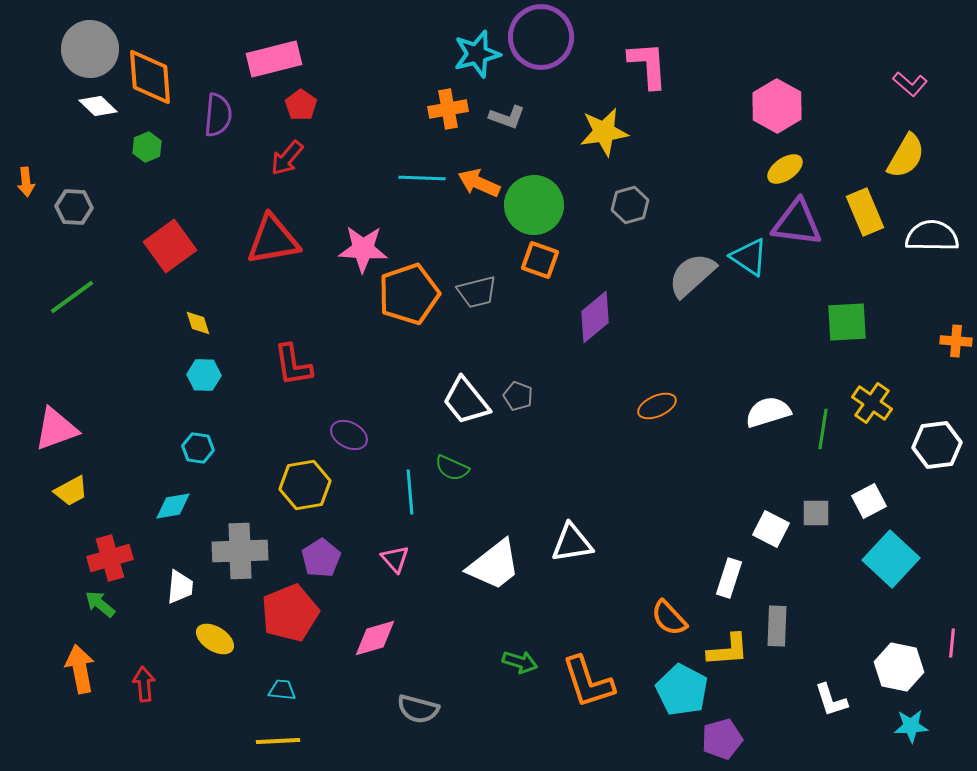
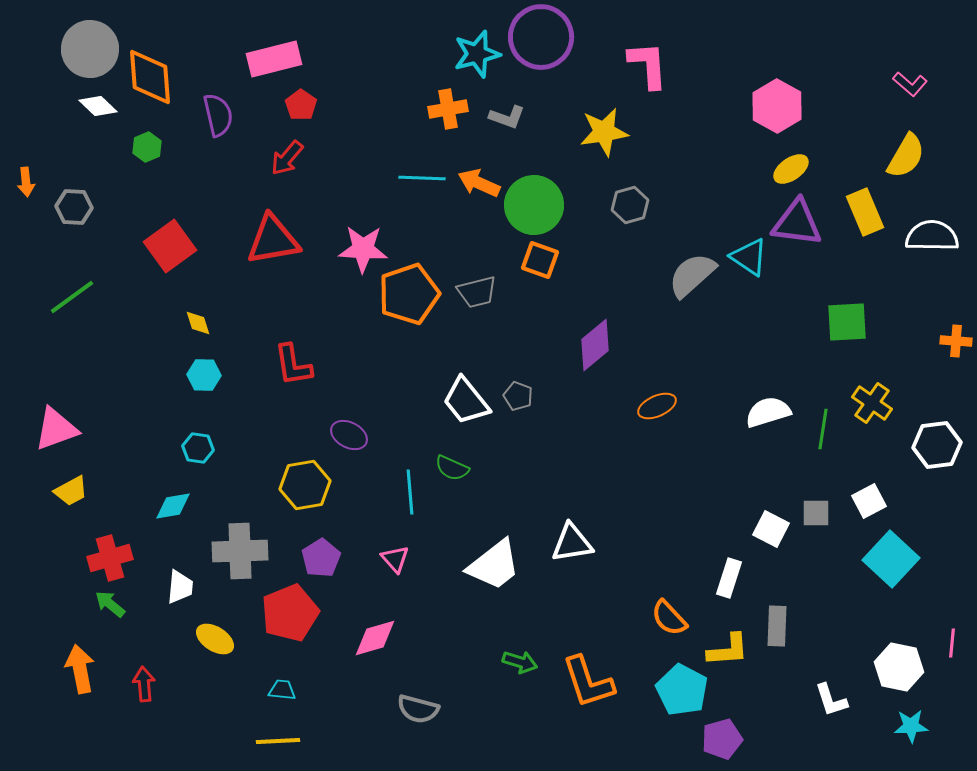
purple semicircle at (218, 115): rotated 18 degrees counterclockwise
yellow ellipse at (785, 169): moved 6 px right
purple diamond at (595, 317): moved 28 px down
green arrow at (100, 604): moved 10 px right
